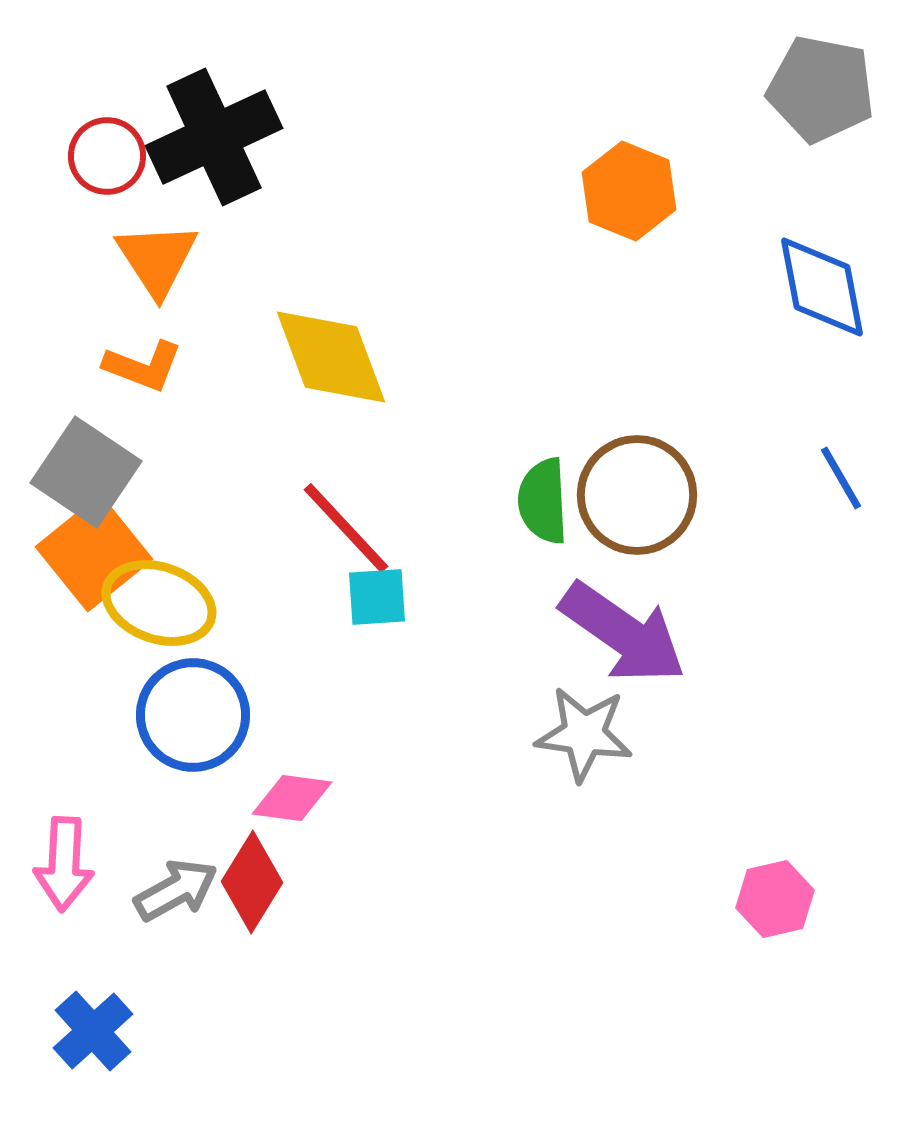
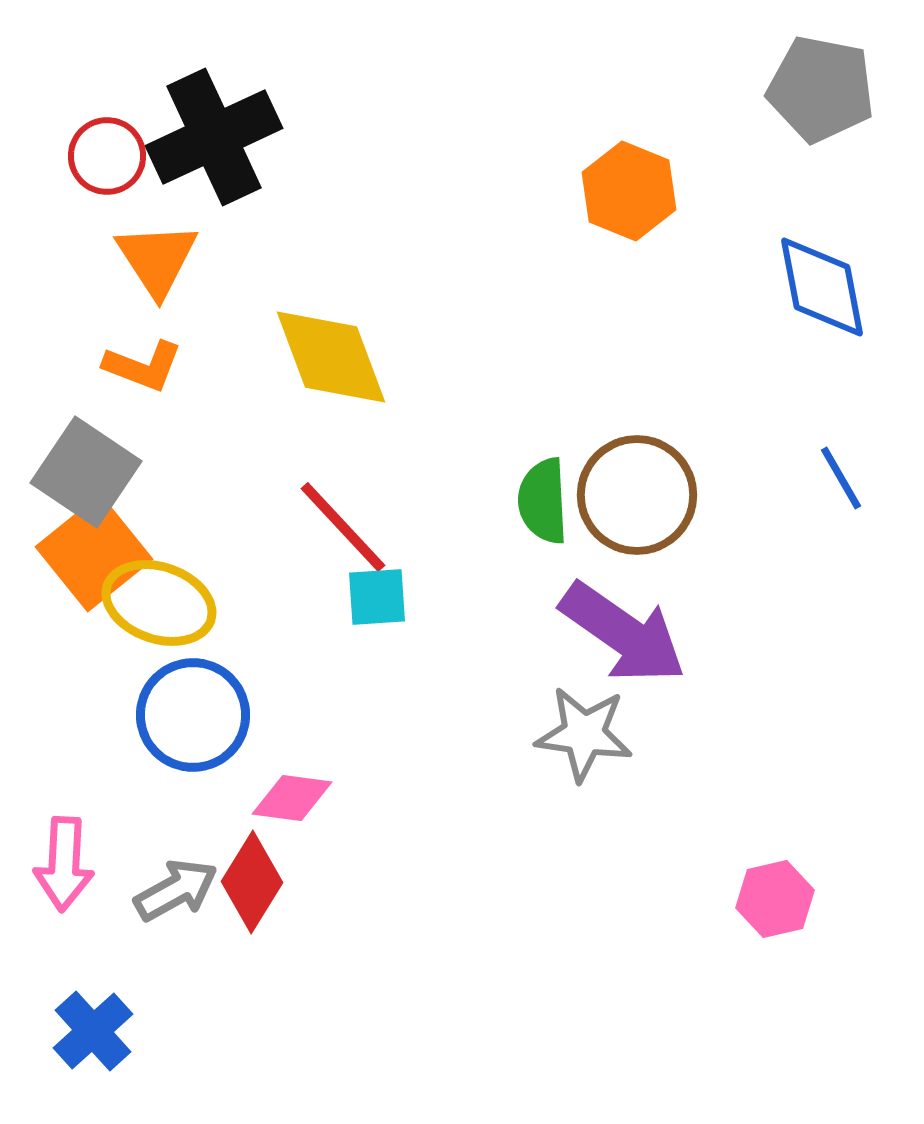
red line: moved 3 px left, 1 px up
